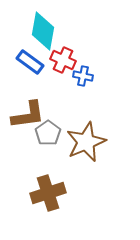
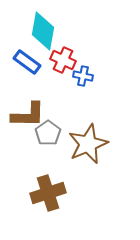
blue rectangle: moved 3 px left
brown L-shape: rotated 9 degrees clockwise
brown star: moved 2 px right, 2 px down
